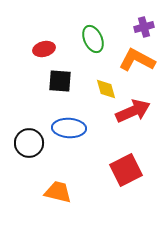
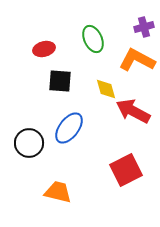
red arrow: rotated 128 degrees counterclockwise
blue ellipse: rotated 56 degrees counterclockwise
